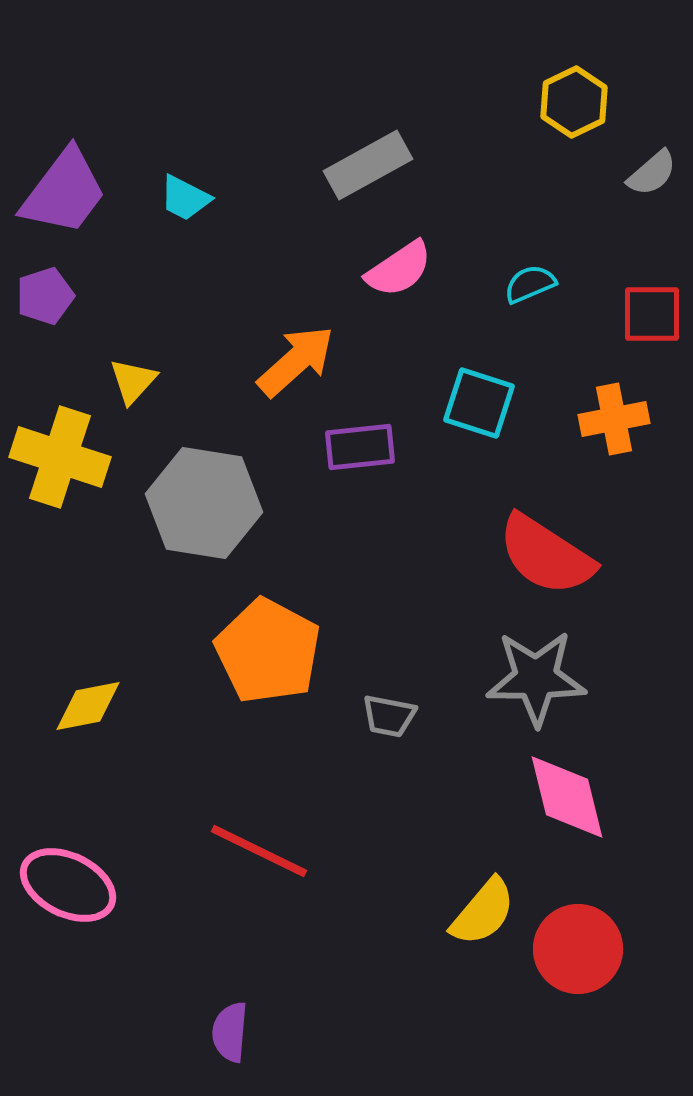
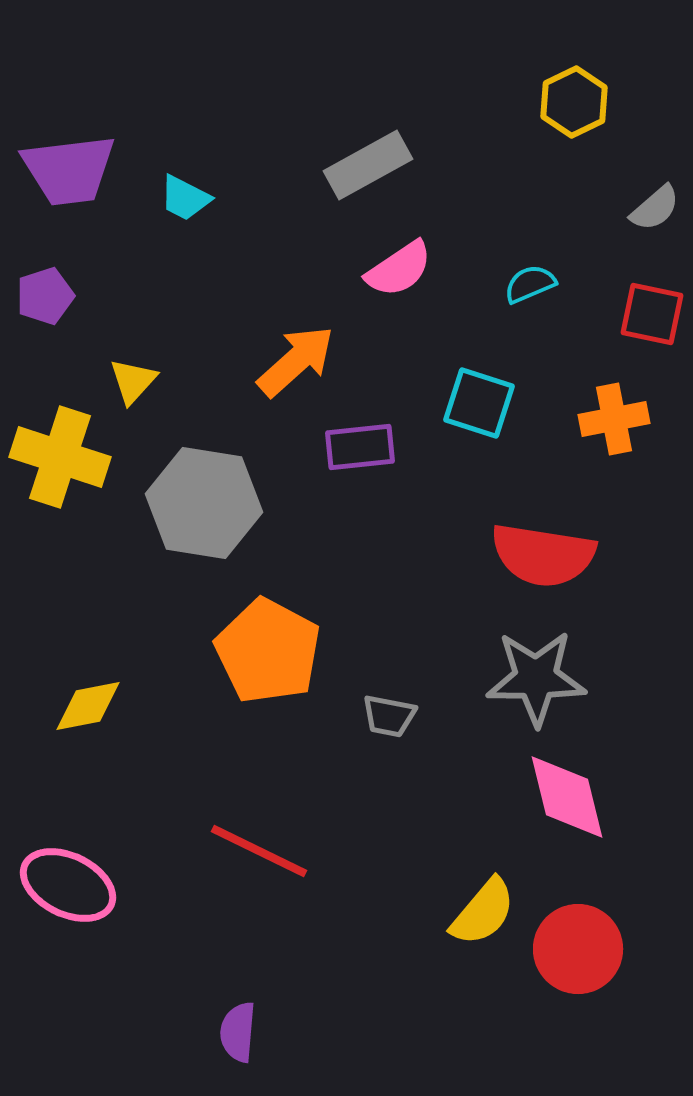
gray semicircle: moved 3 px right, 35 px down
purple trapezoid: moved 5 px right, 22 px up; rotated 46 degrees clockwise
red square: rotated 12 degrees clockwise
red semicircle: moved 3 px left; rotated 24 degrees counterclockwise
purple semicircle: moved 8 px right
